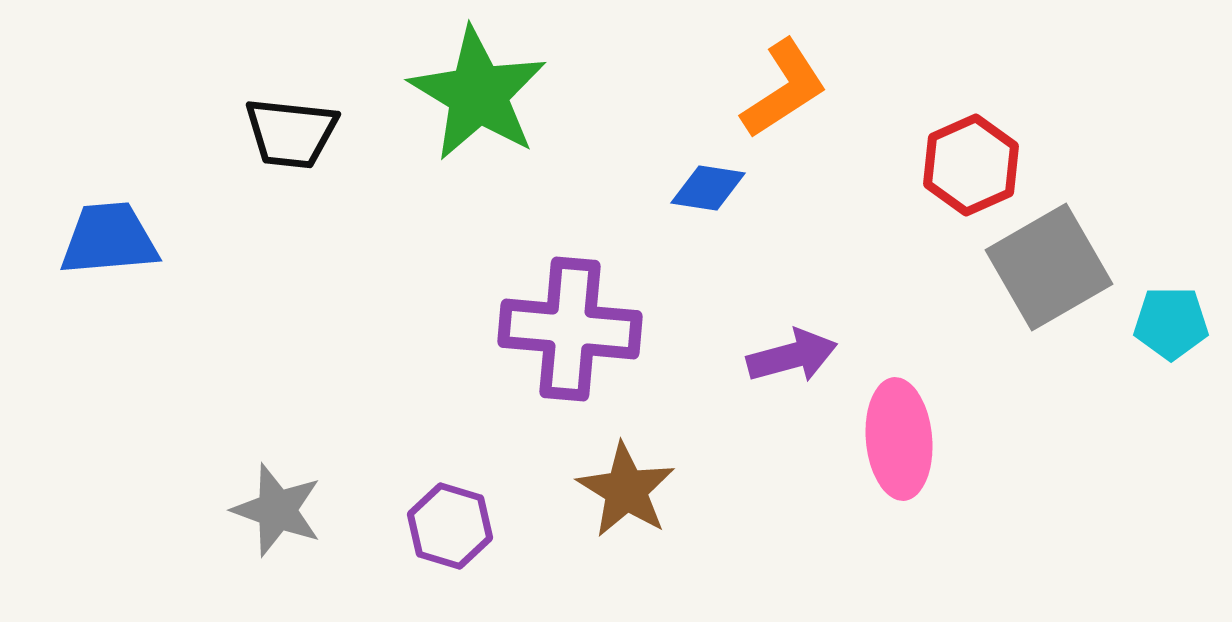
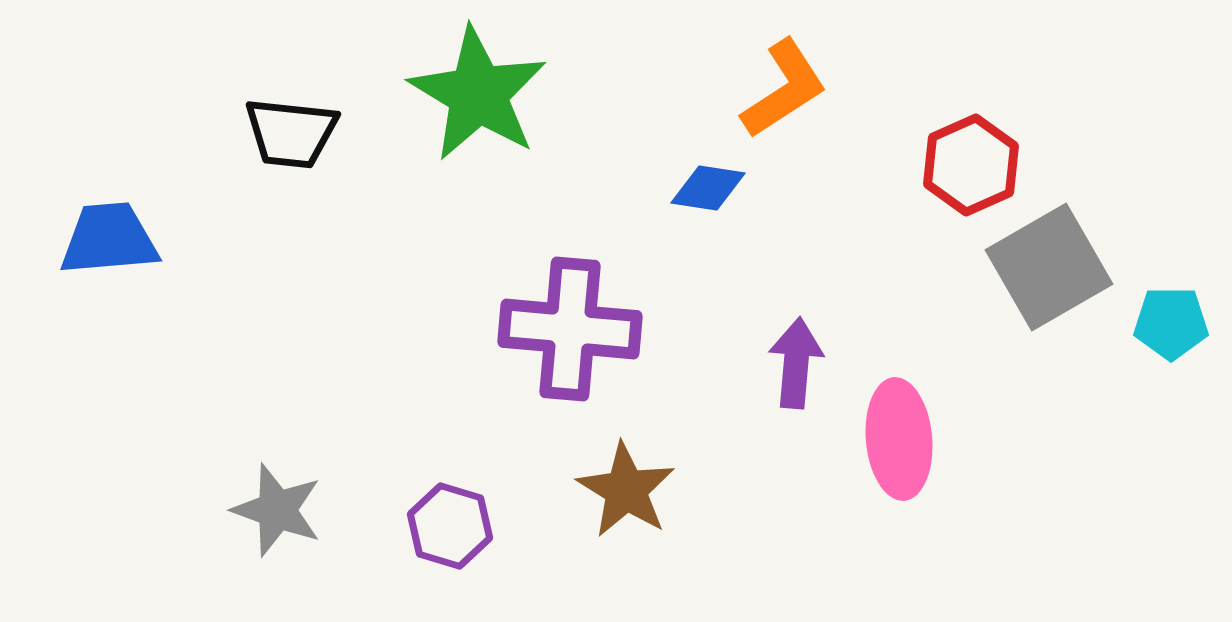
purple arrow: moved 4 px right, 7 px down; rotated 70 degrees counterclockwise
